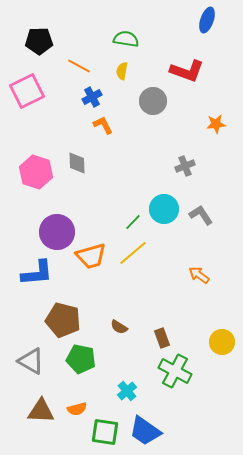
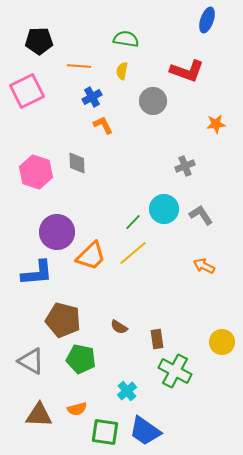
orange line: rotated 25 degrees counterclockwise
orange trapezoid: rotated 28 degrees counterclockwise
orange arrow: moved 5 px right, 9 px up; rotated 10 degrees counterclockwise
brown rectangle: moved 5 px left, 1 px down; rotated 12 degrees clockwise
brown triangle: moved 2 px left, 4 px down
